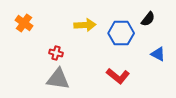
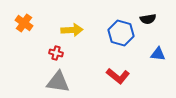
black semicircle: rotated 42 degrees clockwise
yellow arrow: moved 13 px left, 5 px down
blue hexagon: rotated 15 degrees clockwise
blue triangle: rotated 21 degrees counterclockwise
gray triangle: moved 3 px down
